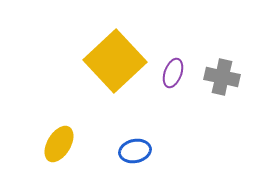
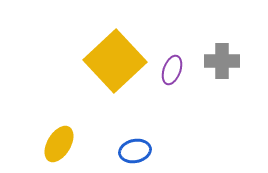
purple ellipse: moved 1 px left, 3 px up
gray cross: moved 16 px up; rotated 12 degrees counterclockwise
